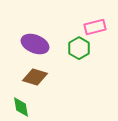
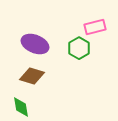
brown diamond: moved 3 px left, 1 px up
